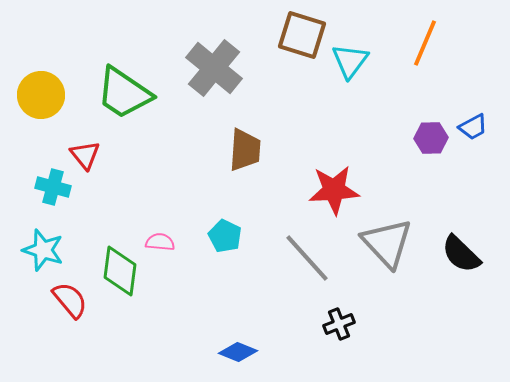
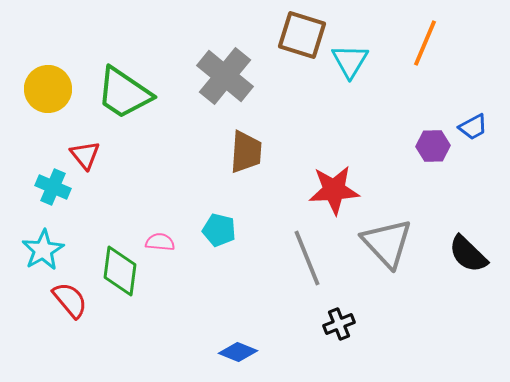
cyan triangle: rotated 6 degrees counterclockwise
gray cross: moved 11 px right, 8 px down
yellow circle: moved 7 px right, 6 px up
purple hexagon: moved 2 px right, 8 px down
brown trapezoid: moved 1 px right, 2 px down
cyan cross: rotated 8 degrees clockwise
cyan pentagon: moved 6 px left, 6 px up; rotated 12 degrees counterclockwise
cyan star: rotated 24 degrees clockwise
black semicircle: moved 7 px right
gray line: rotated 20 degrees clockwise
